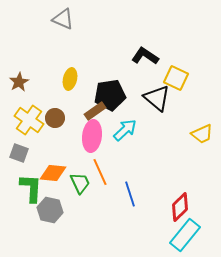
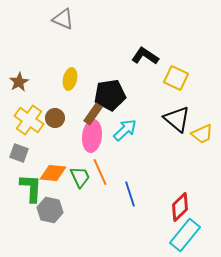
black triangle: moved 20 px right, 21 px down
brown rectangle: moved 2 px left, 3 px down; rotated 20 degrees counterclockwise
green trapezoid: moved 6 px up
